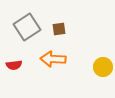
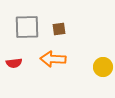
gray square: rotated 32 degrees clockwise
red semicircle: moved 2 px up
